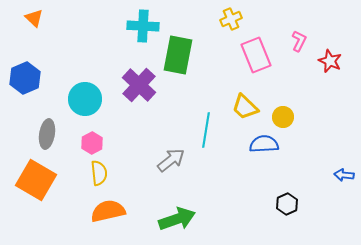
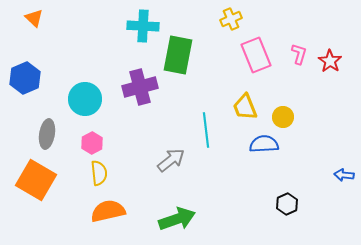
pink L-shape: moved 13 px down; rotated 10 degrees counterclockwise
red star: rotated 10 degrees clockwise
purple cross: moved 1 px right, 2 px down; rotated 32 degrees clockwise
yellow trapezoid: rotated 24 degrees clockwise
cyan line: rotated 16 degrees counterclockwise
